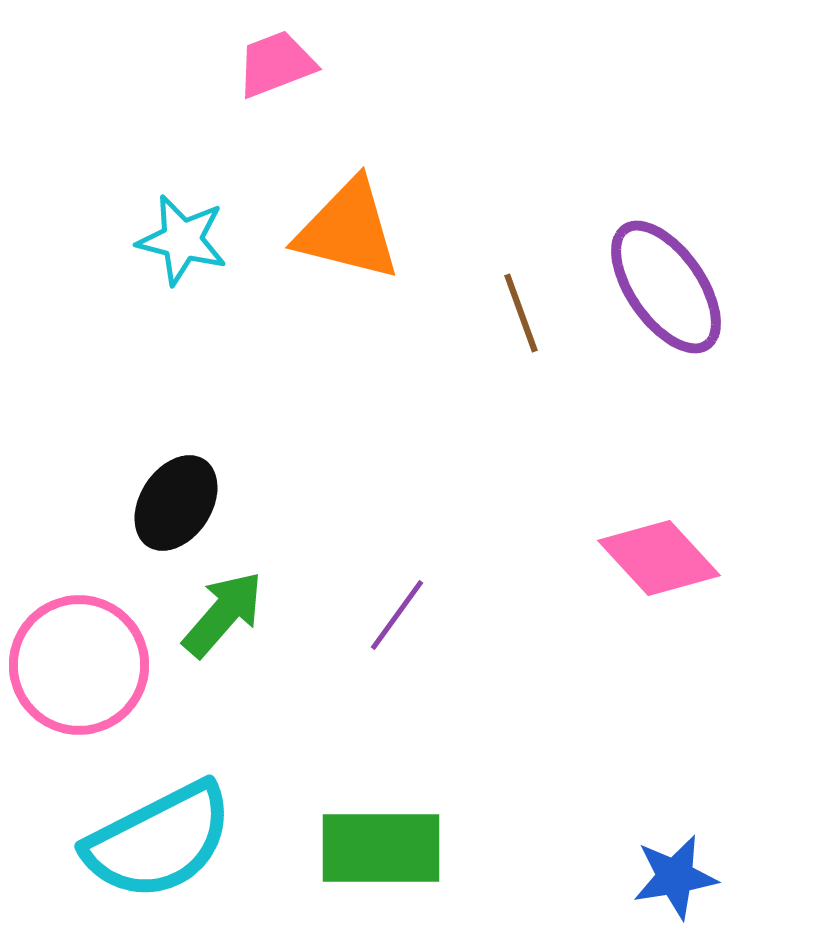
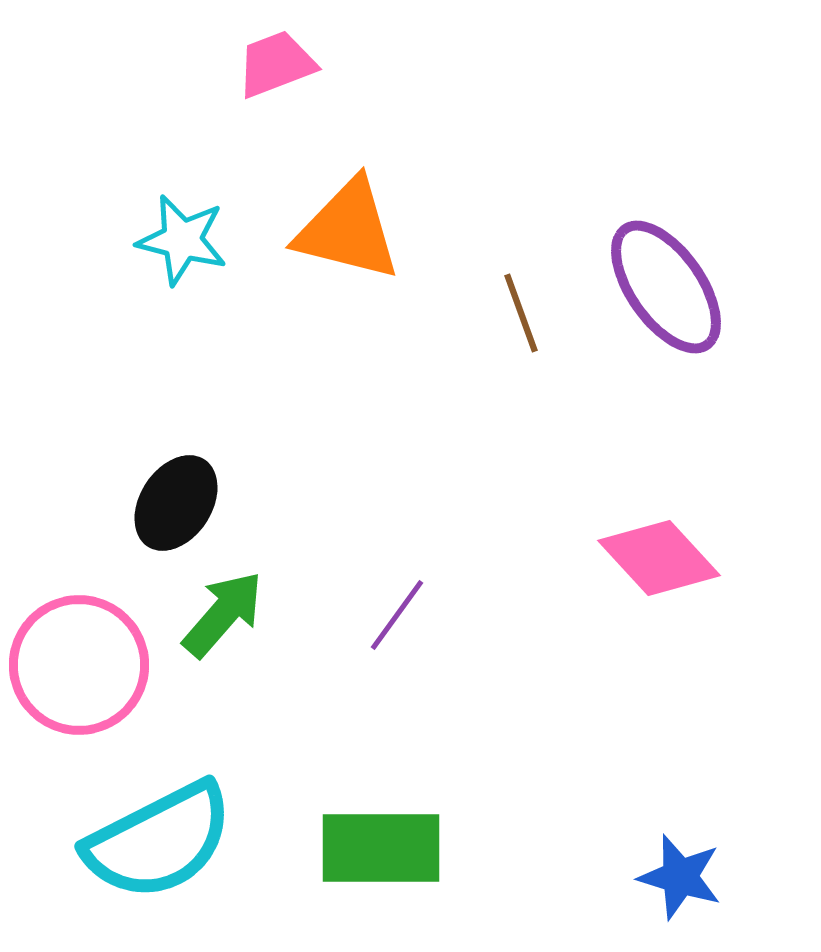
blue star: moved 5 px right; rotated 26 degrees clockwise
